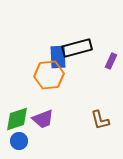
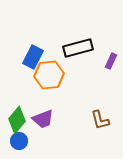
black rectangle: moved 1 px right
blue rectangle: moved 25 px left; rotated 30 degrees clockwise
green diamond: moved 1 px down; rotated 32 degrees counterclockwise
